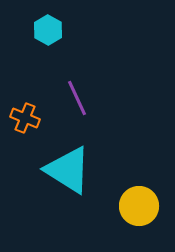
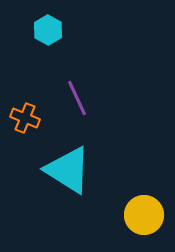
yellow circle: moved 5 px right, 9 px down
